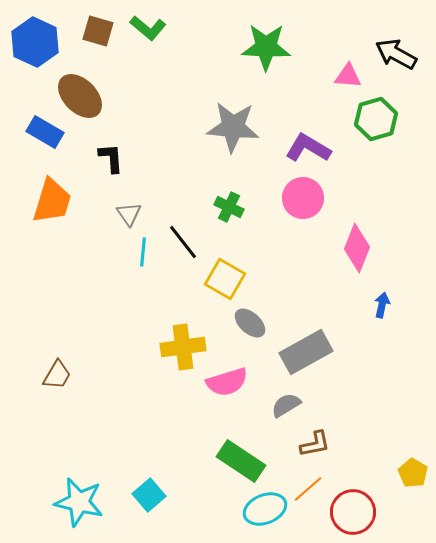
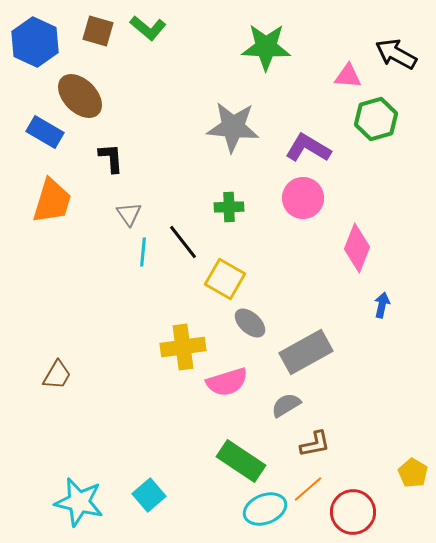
green cross: rotated 28 degrees counterclockwise
